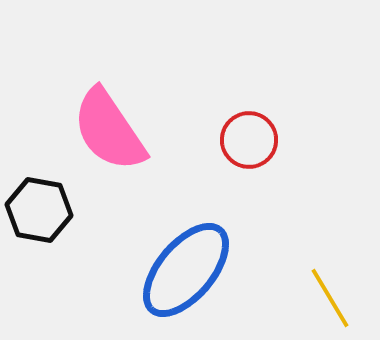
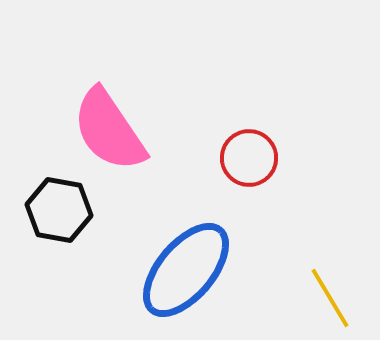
red circle: moved 18 px down
black hexagon: moved 20 px right
